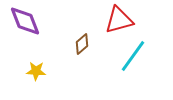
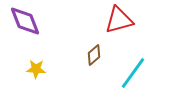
brown diamond: moved 12 px right, 11 px down
cyan line: moved 17 px down
yellow star: moved 2 px up
